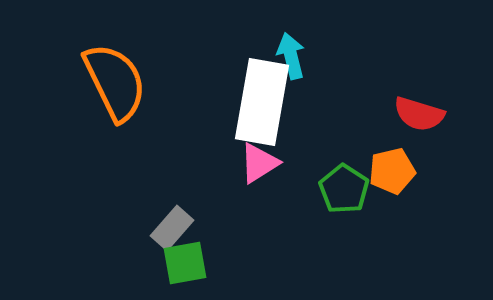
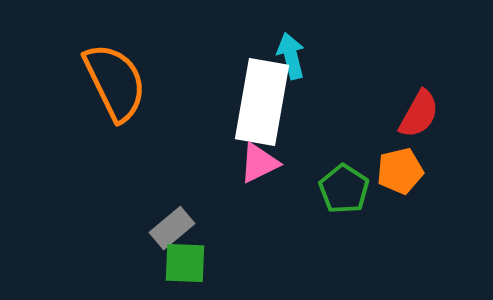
red semicircle: rotated 78 degrees counterclockwise
pink triangle: rotated 6 degrees clockwise
orange pentagon: moved 8 px right
gray rectangle: rotated 9 degrees clockwise
green square: rotated 12 degrees clockwise
